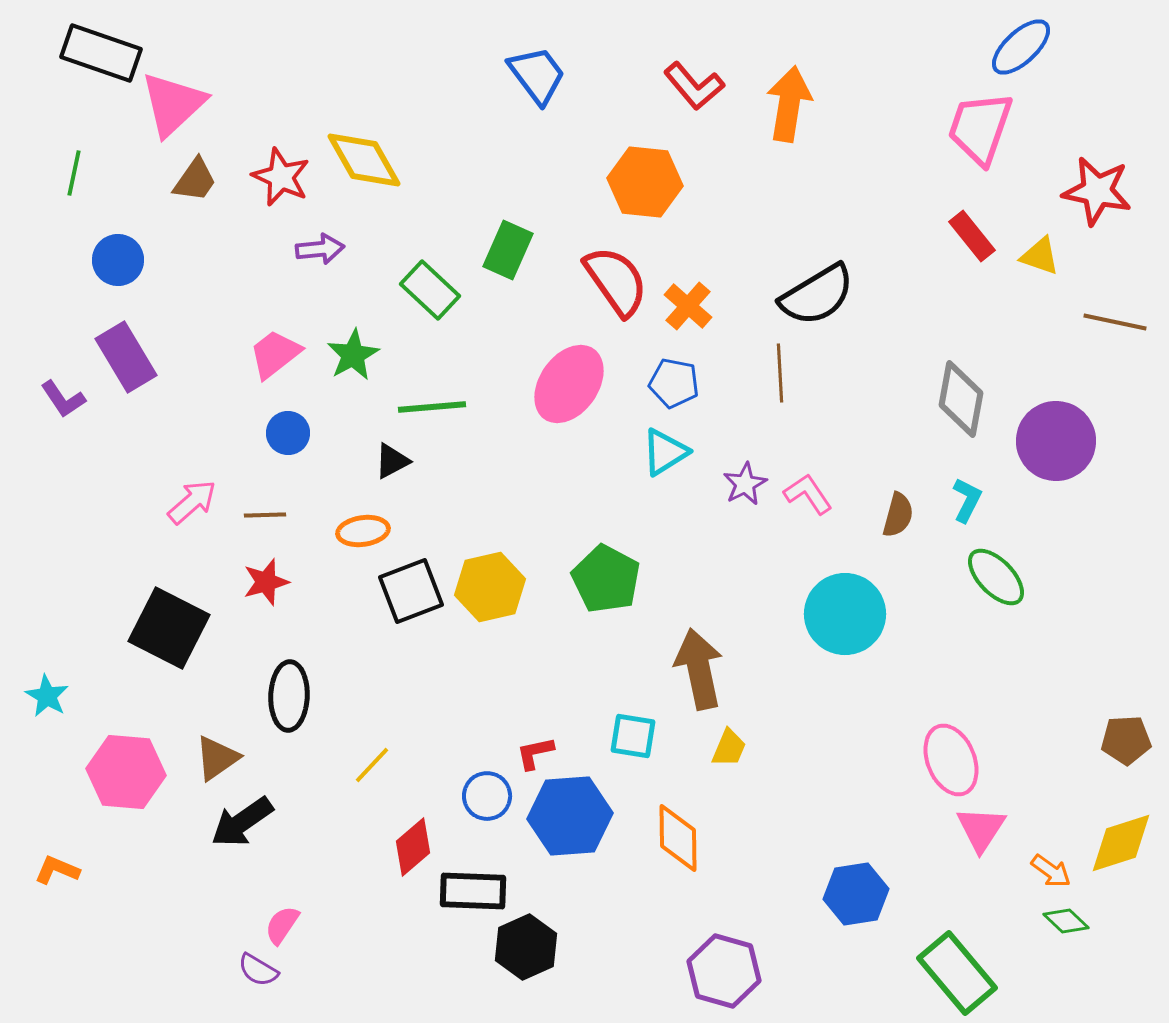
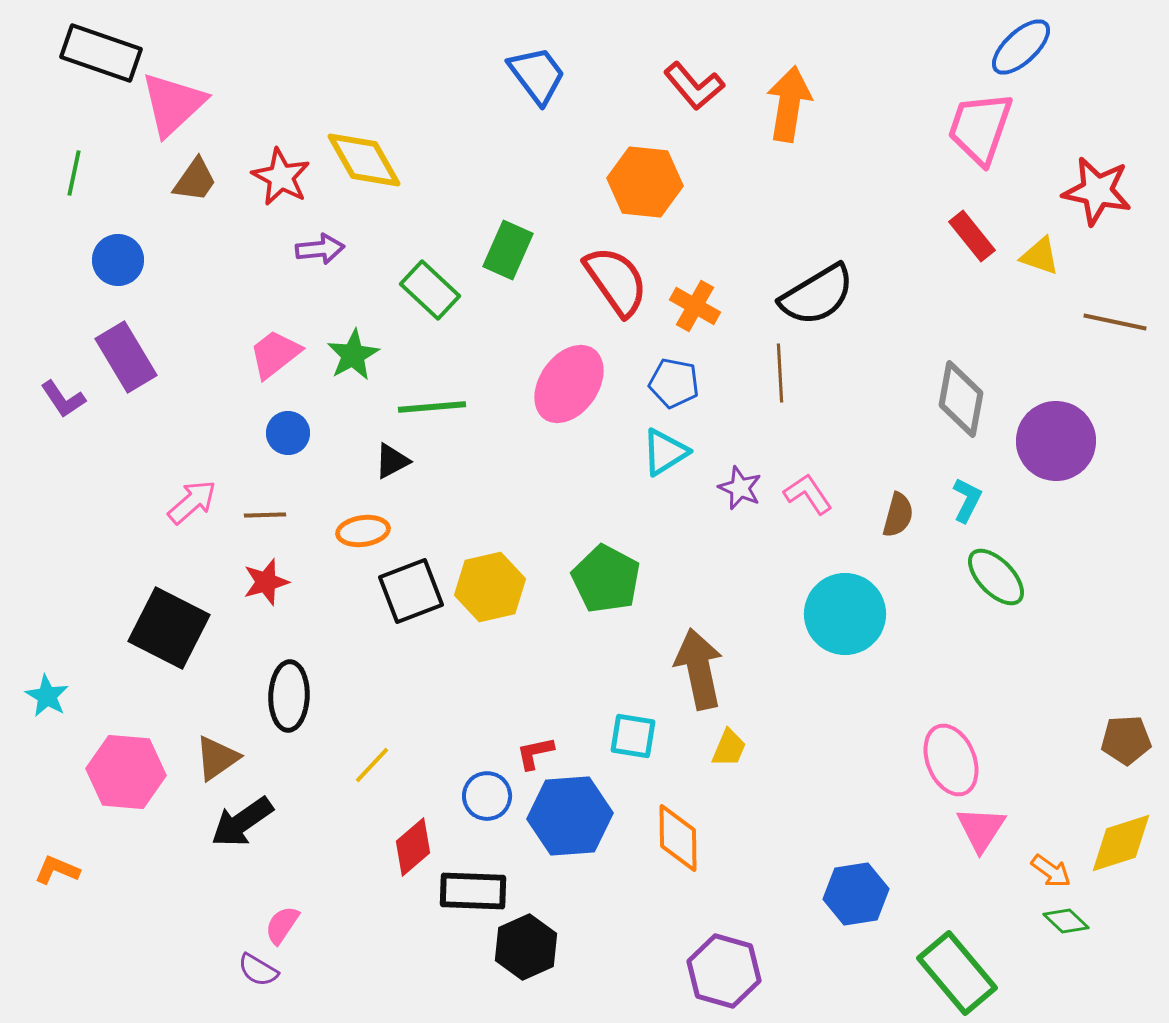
red star at (281, 177): rotated 4 degrees clockwise
orange cross at (688, 306): moved 7 px right; rotated 12 degrees counterclockwise
purple star at (745, 484): moved 5 px left, 4 px down; rotated 21 degrees counterclockwise
